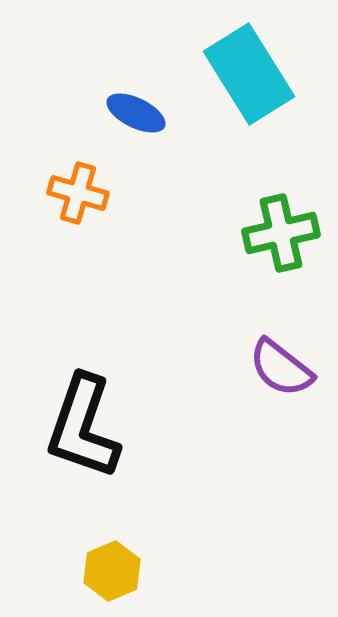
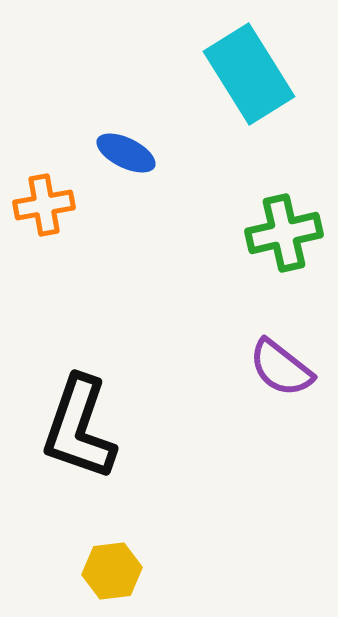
blue ellipse: moved 10 px left, 40 px down
orange cross: moved 34 px left, 12 px down; rotated 26 degrees counterclockwise
green cross: moved 3 px right
black L-shape: moved 4 px left, 1 px down
yellow hexagon: rotated 16 degrees clockwise
